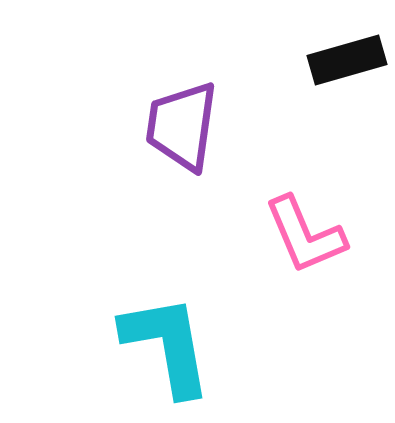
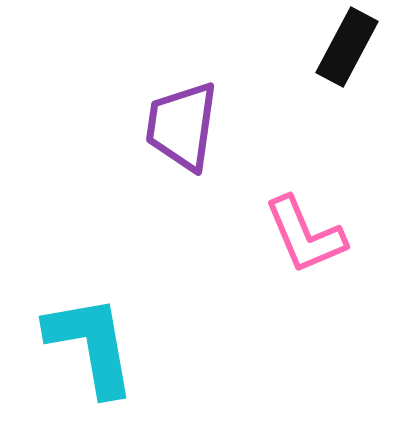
black rectangle: moved 13 px up; rotated 46 degrees counterclockwise
cyan L-shape: moved 76 px left
